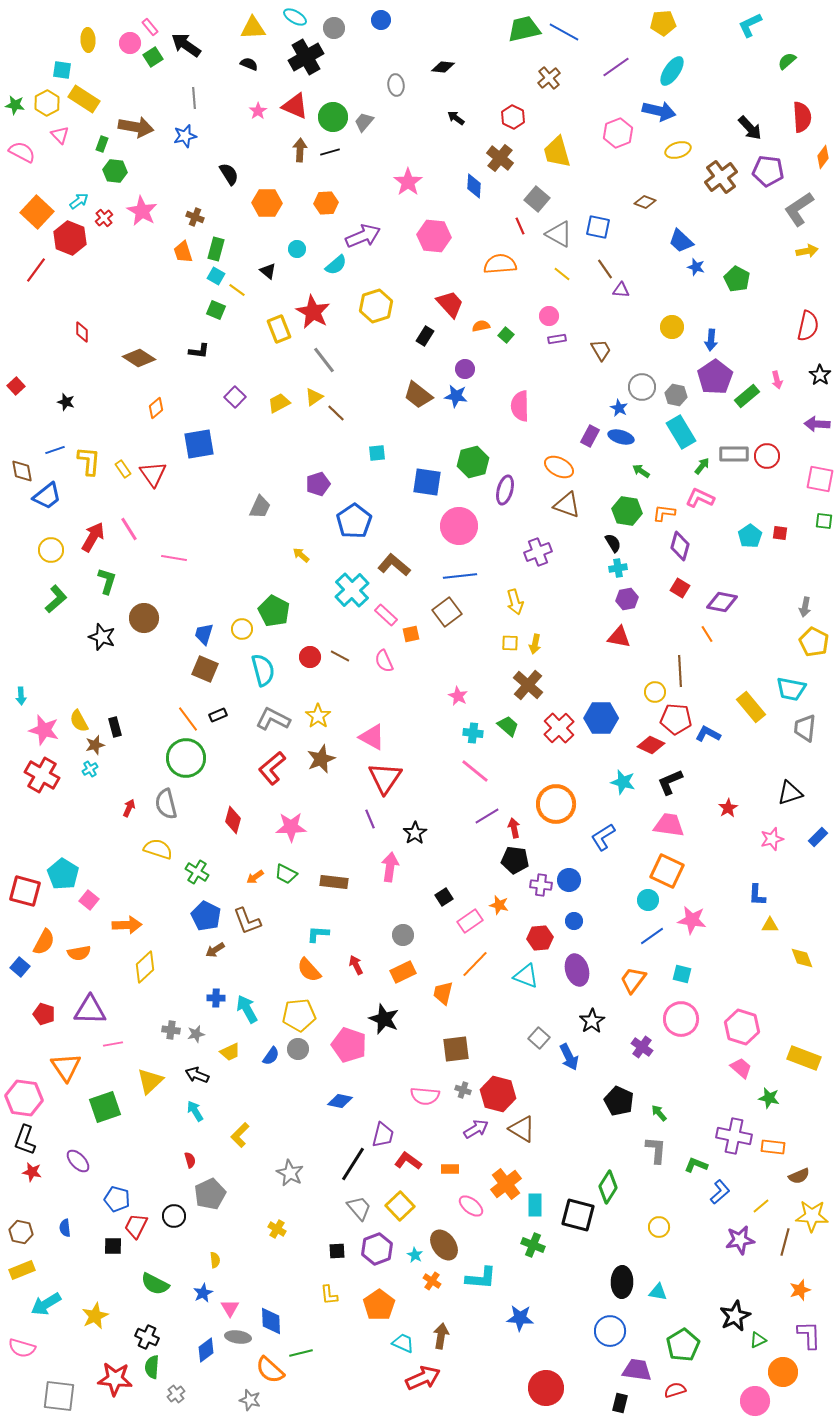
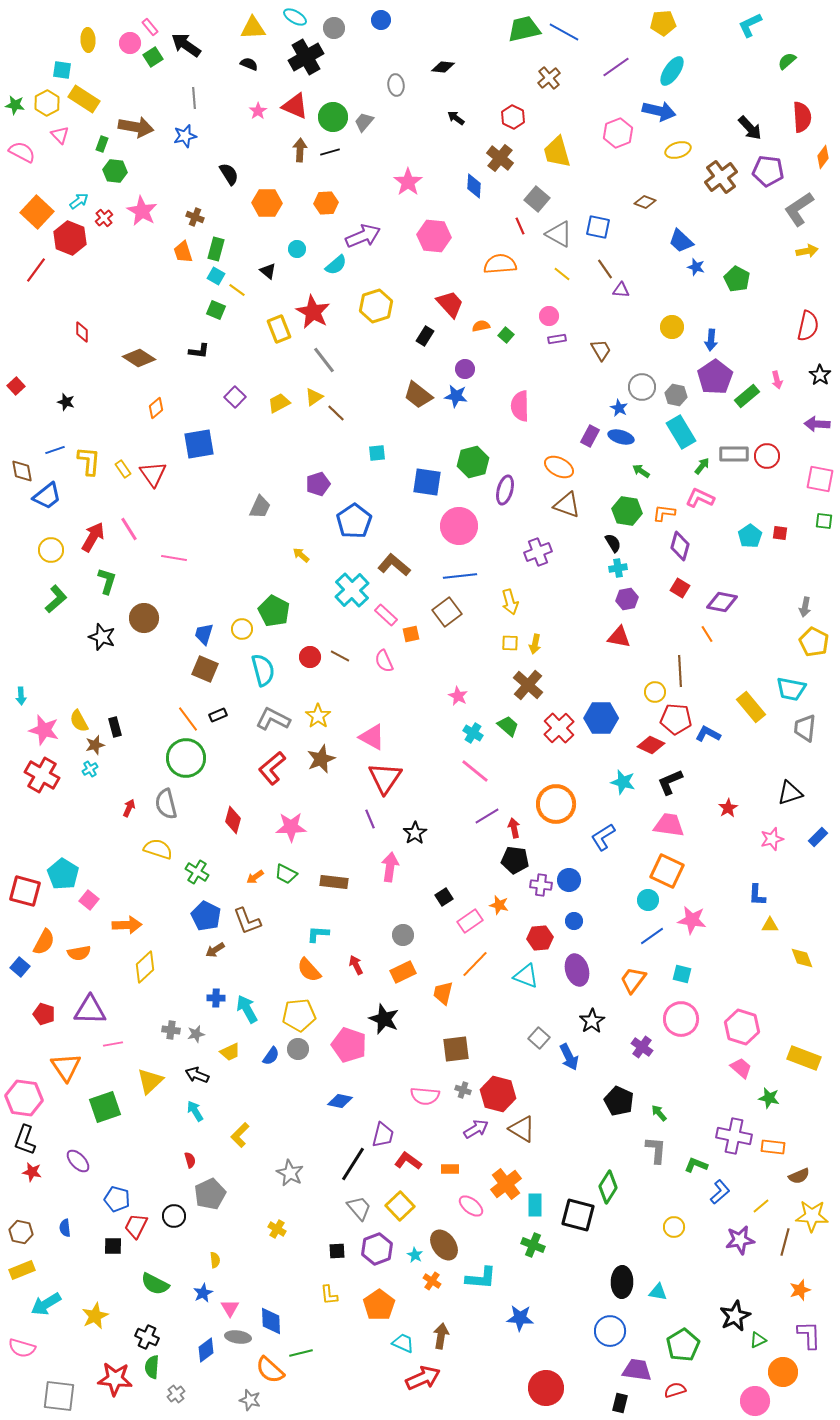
yellow arrow at (515, 602): moved 5 px left
cyan cross at (473, 733): rotated 24 degrees clockwise
yellow circle at (659, 1227): moved 15 px right
